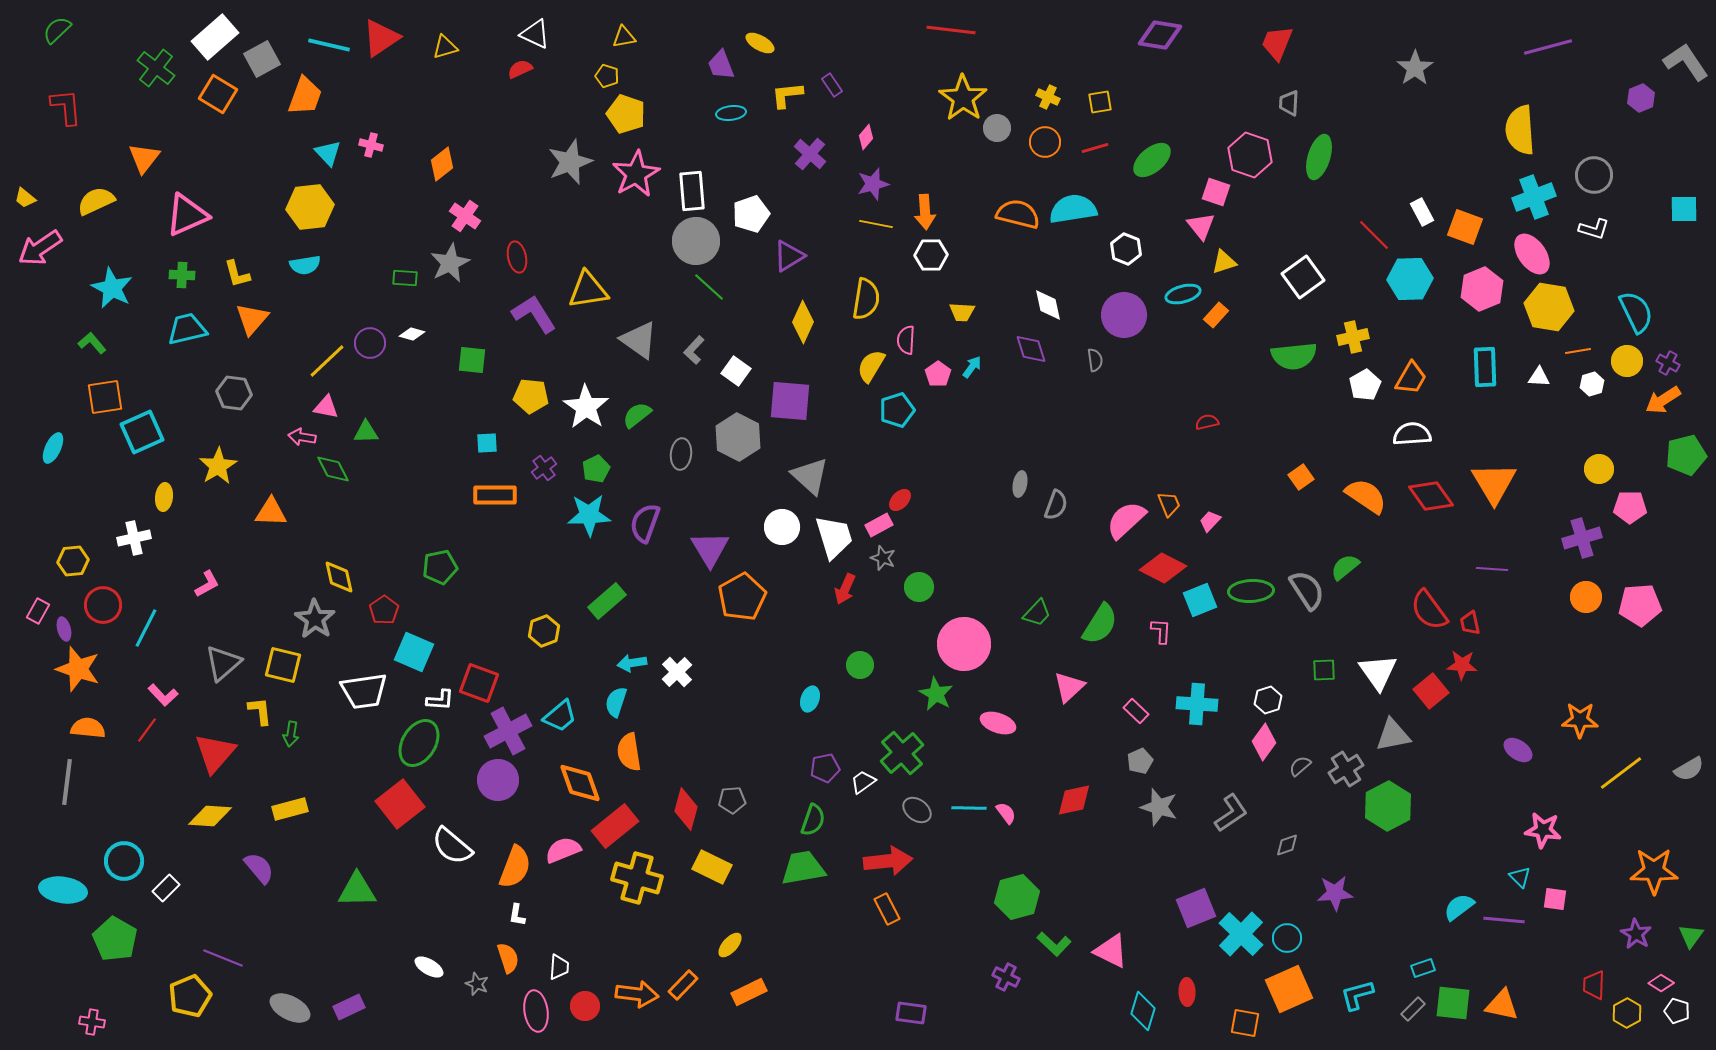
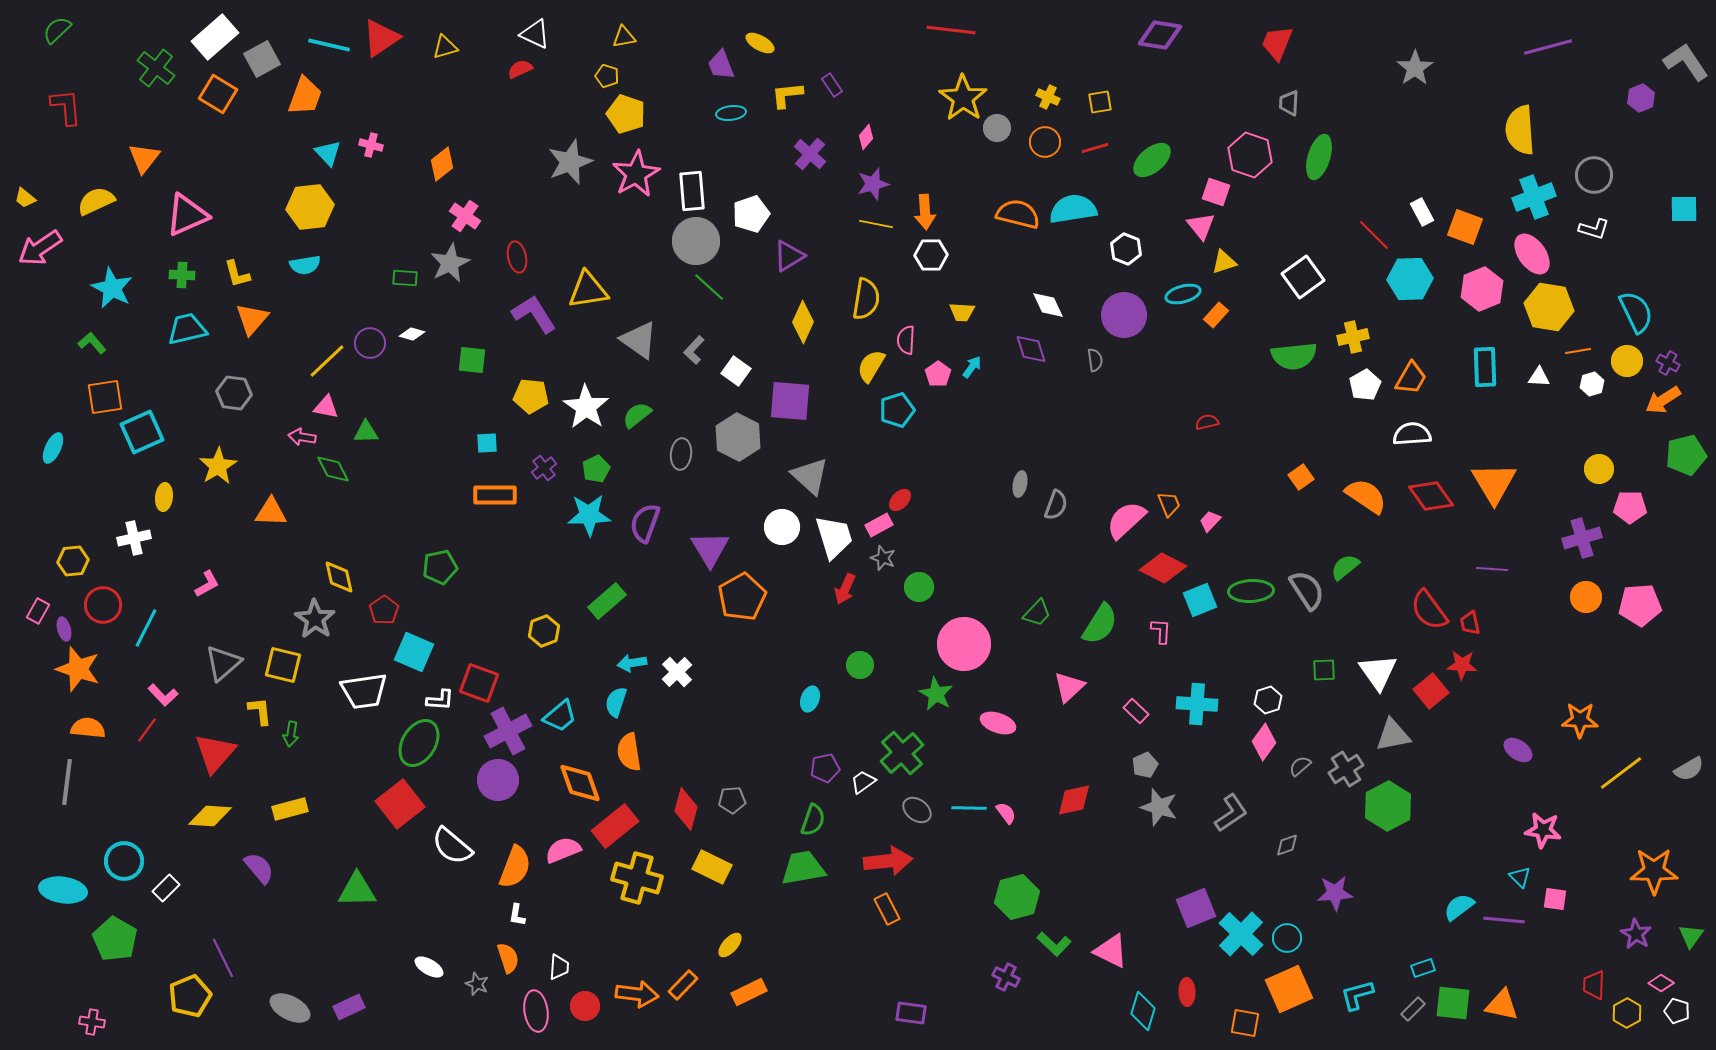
white diamond at (1048, 305): rotated 12 degrees counterclockwise
gray pentagon at (1140, 761): moved 5 px right, 4 px down
purple line at (223, 958): rotated 42 degrees clockwise
